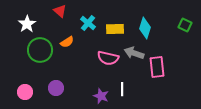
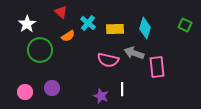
red triangle: moved 1 px right, 1 px down
orange semicircle: moved 1 px right, 6 px up
pink semicircle: moved 2 px down
purple circle: moved 4 px left
